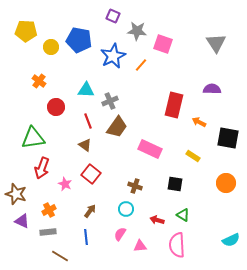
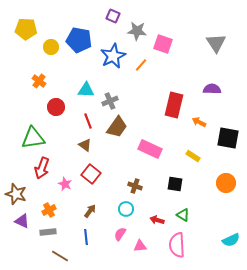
yellow pentagon at (26, 31): moved 2 px up
